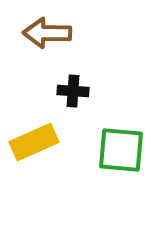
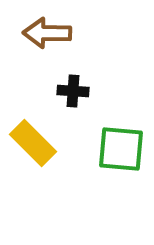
yellow rectangle: moved 1 px left, 1 px down; rotated 69 degrees clockwise
green square: moved 1 px up
